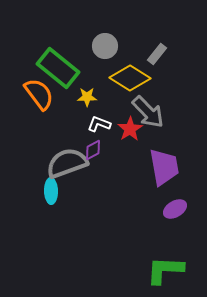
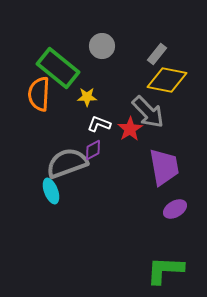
gray circle: moved 3 px left
yellow diamond: moved 37 px right, 2 px down; rotated 21 degrees counterclockwise
orange semicircle: rotated 140 degrees counterclockwise
cyan ellipse: rotated 20 degrees counterclockwise
